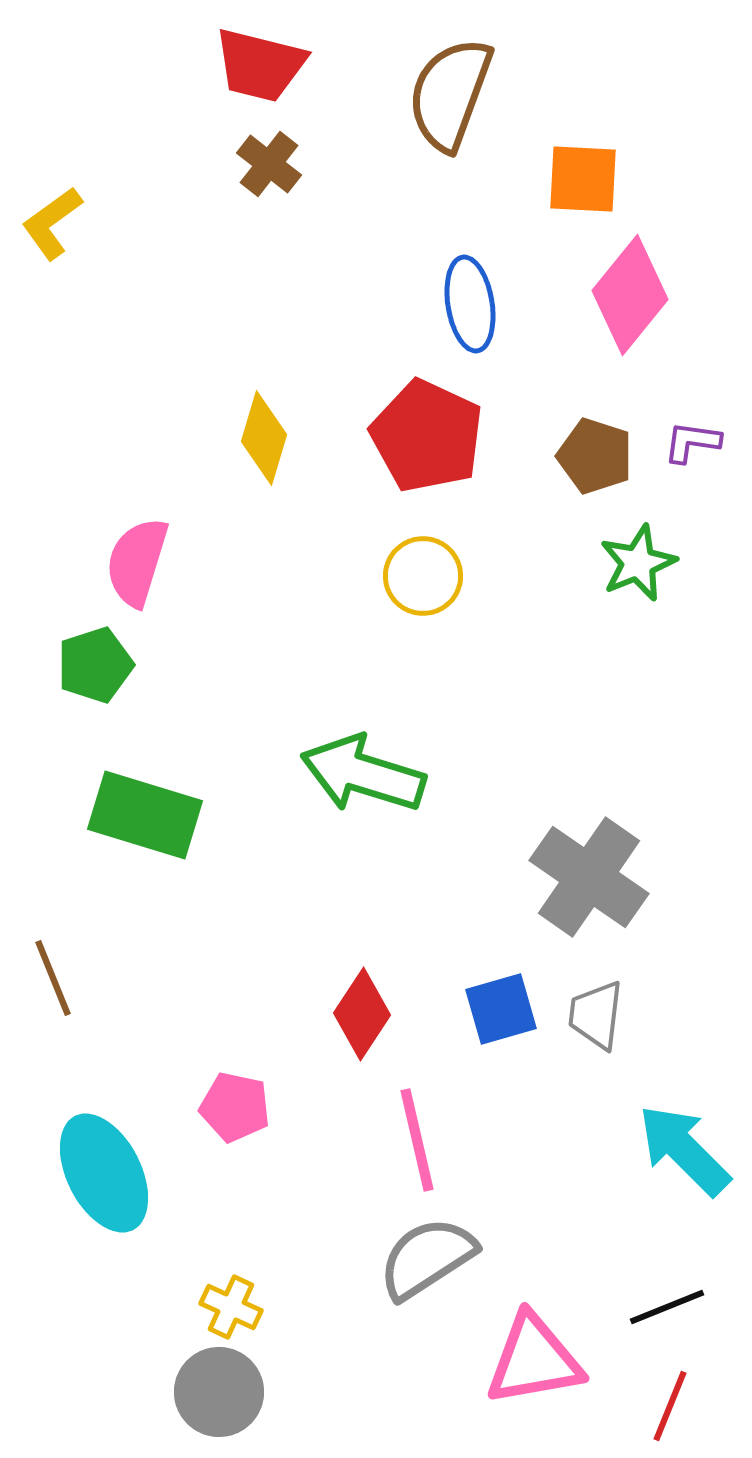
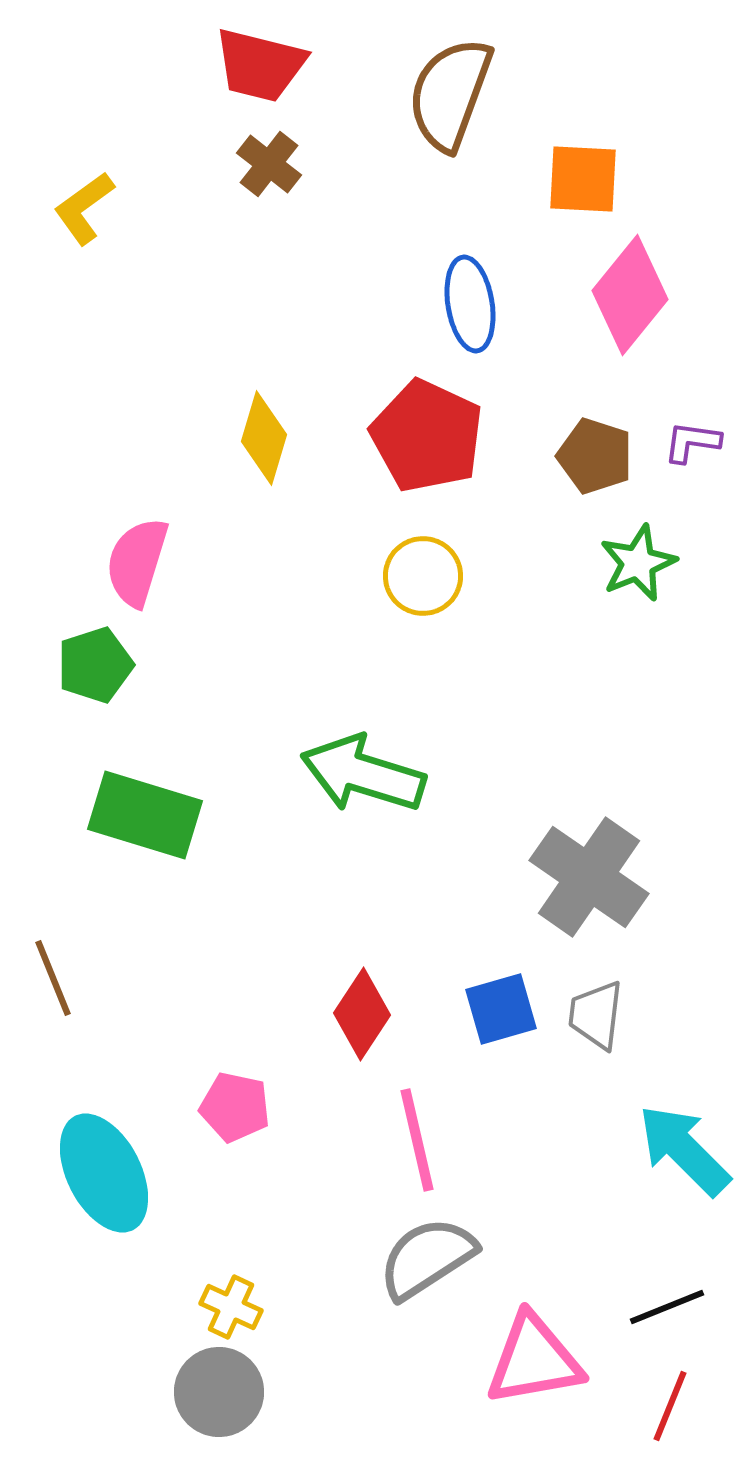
yellow L-shape: moved 32 px right, 15 px up
